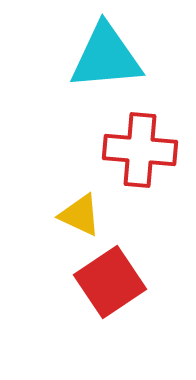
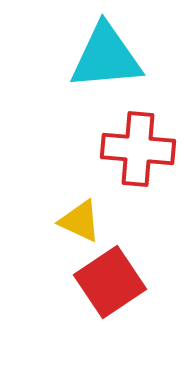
red cross: moved 2 px left, 1 px up
yellow triangle: moved 6 px down
